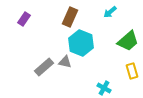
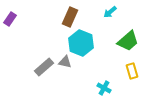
purple rectangle: moved 14 px left
